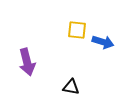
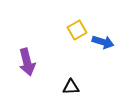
yellow square: rotated 36 degrees counterclockwise
black triangle: rotated 12 degrees counterclockwise
